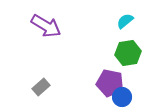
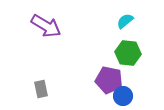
green hexagon: rotated 15 degrees clockwise
purple pentagon: moved 1 px left, 3 px up
gray rectangle: moved 2 px down; rotated 60 degrees counterclockwise
blue circle: moved 1 px right, 1 px up
